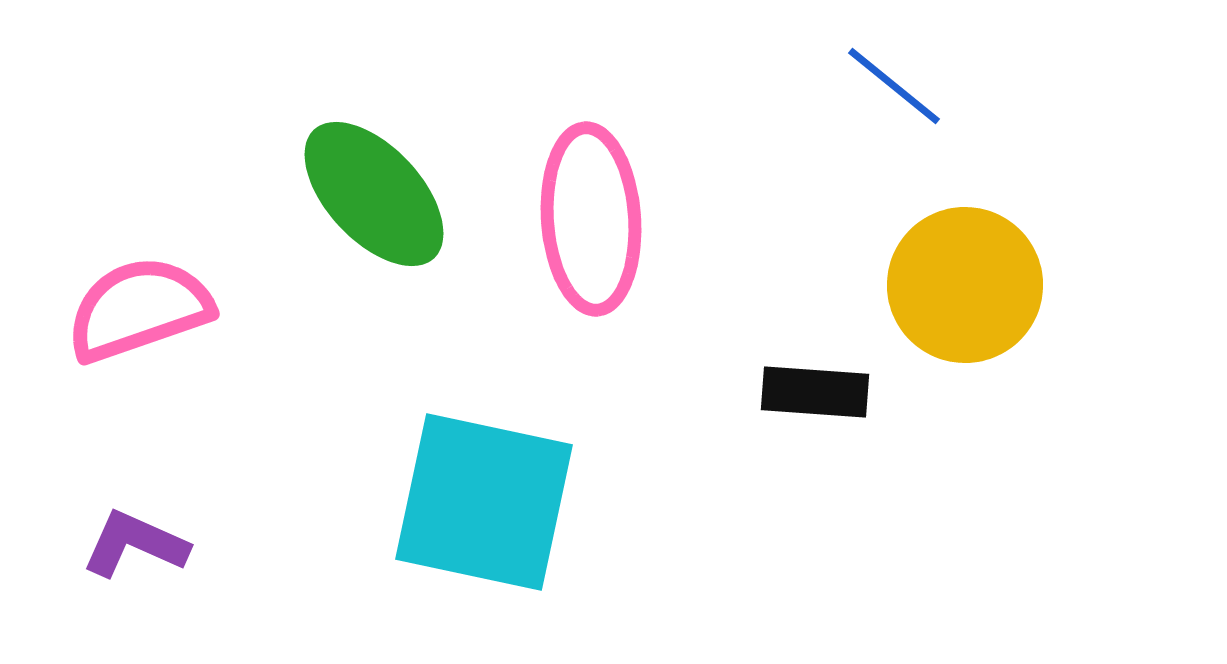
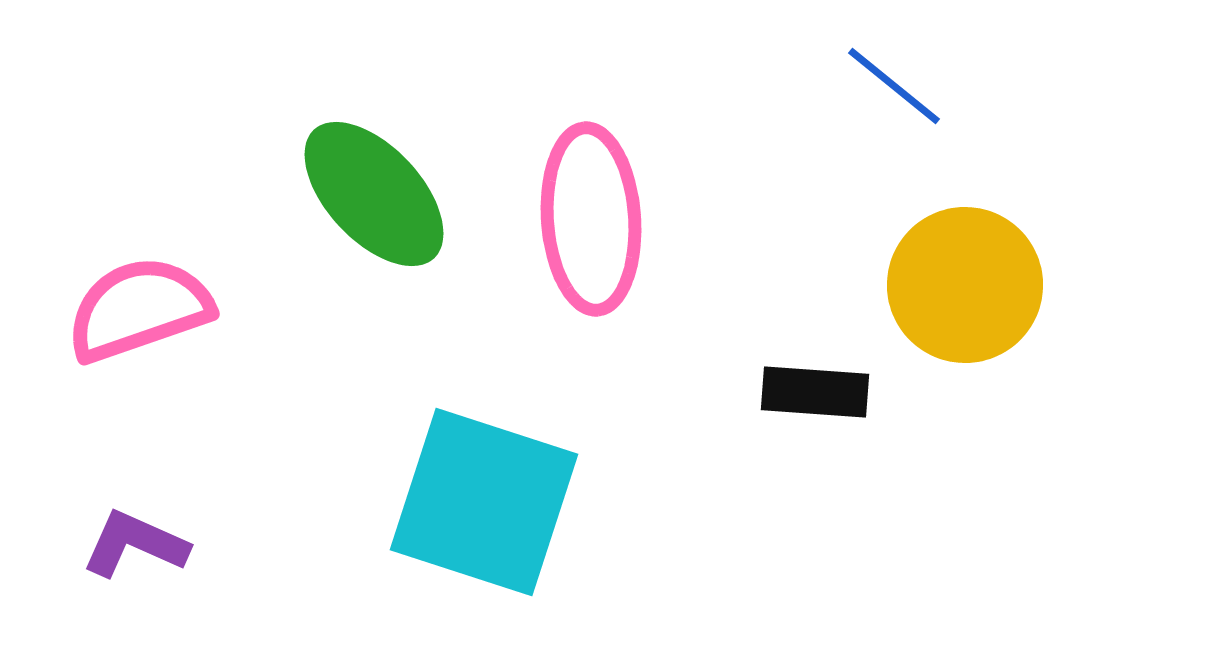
cyan square: rotated 6 degrees clockwise
